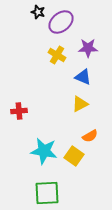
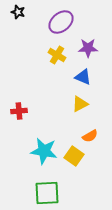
black star: moved 20 px left
